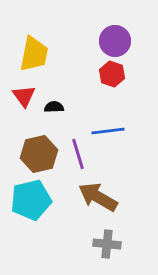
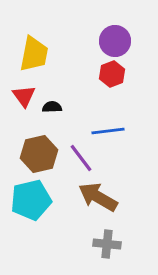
red hexagon: rotated 20 degrees clockwise
black semicircle: moved 2 px left
purple line: moved 3 px right, 4 px down; rotated 20 degrees counterclockwise
